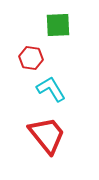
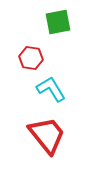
green square: moved 3 px up; rotated 8 degrees counterclockwise
